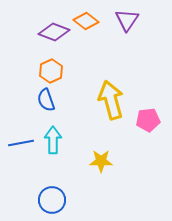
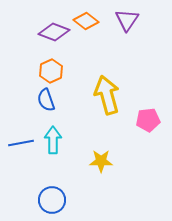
yellow arrow: moved 4 px left, 5 px up
